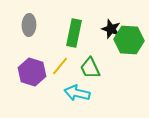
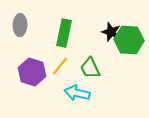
gray ellipse: moved 9 px left
black star: moved 3 px down
green rectangle: moved 10 px left
